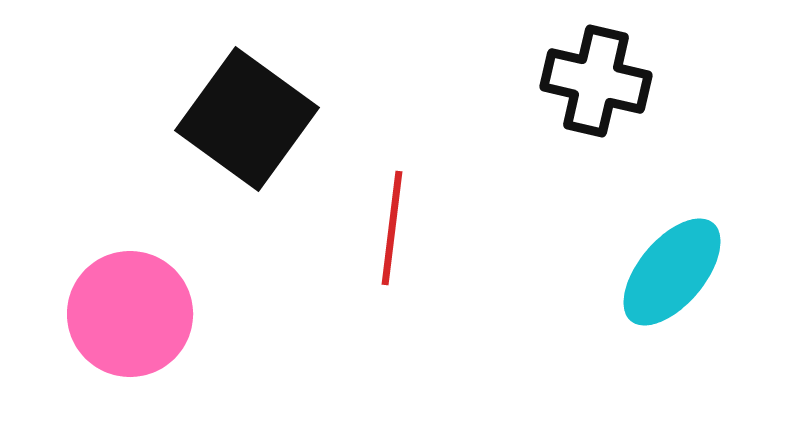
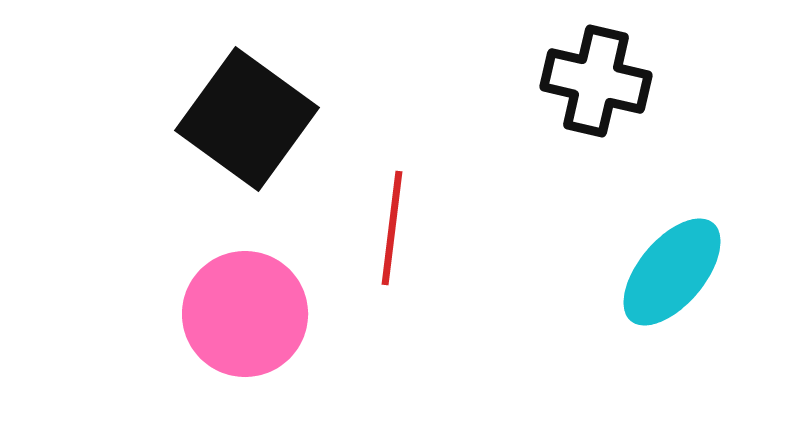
pink circle: moved 115 px right
